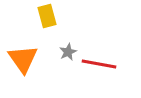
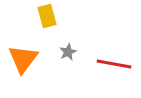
orange triangle: rotated 12 degrees clockwise
red line: moved 15 px right
